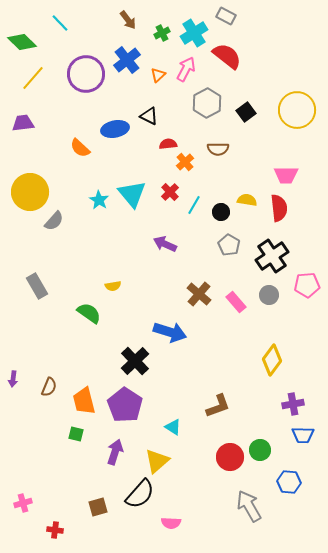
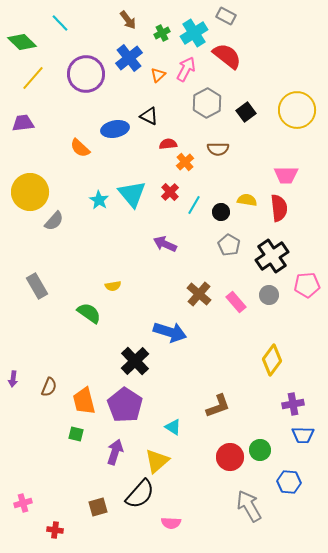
blue cross at (127, 60): moved 2 px right, 2 px up
